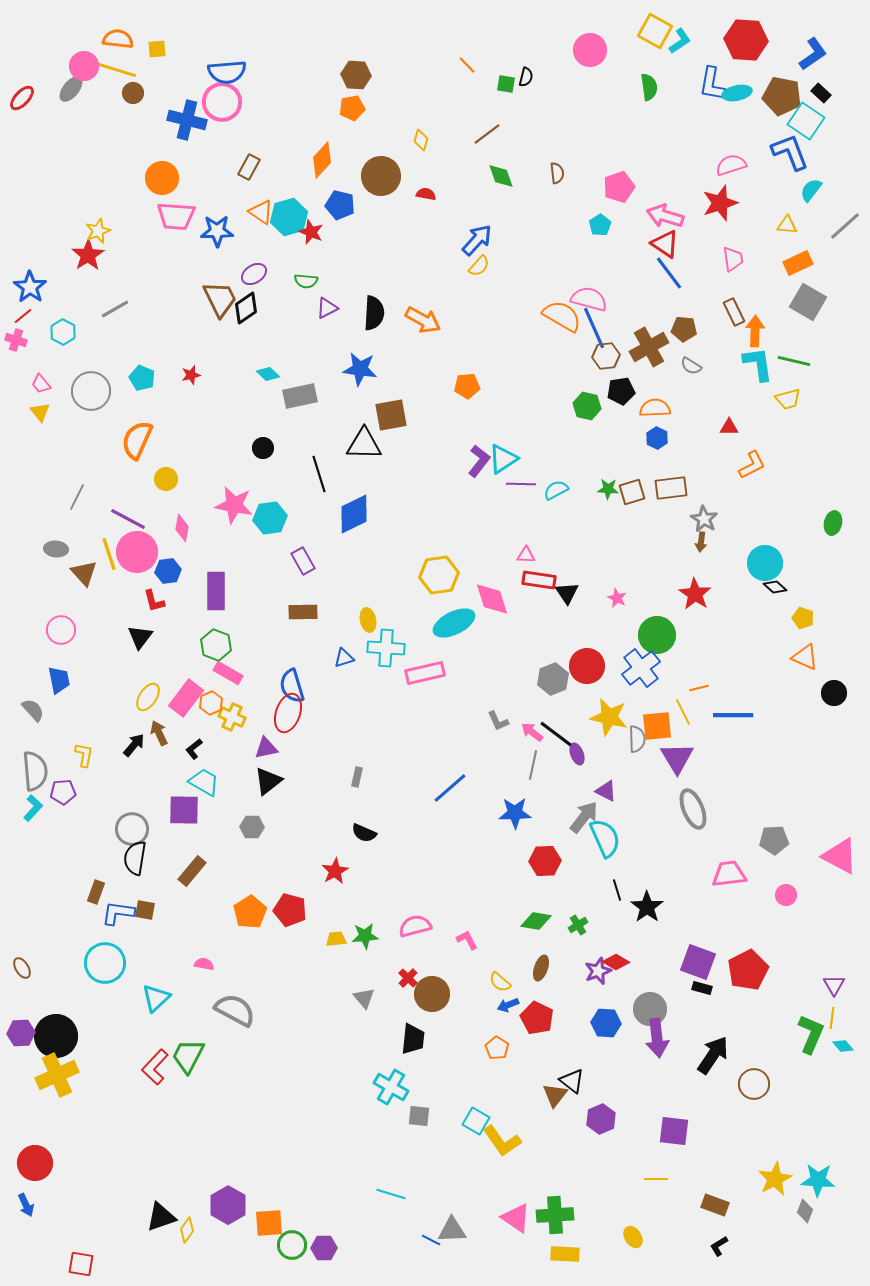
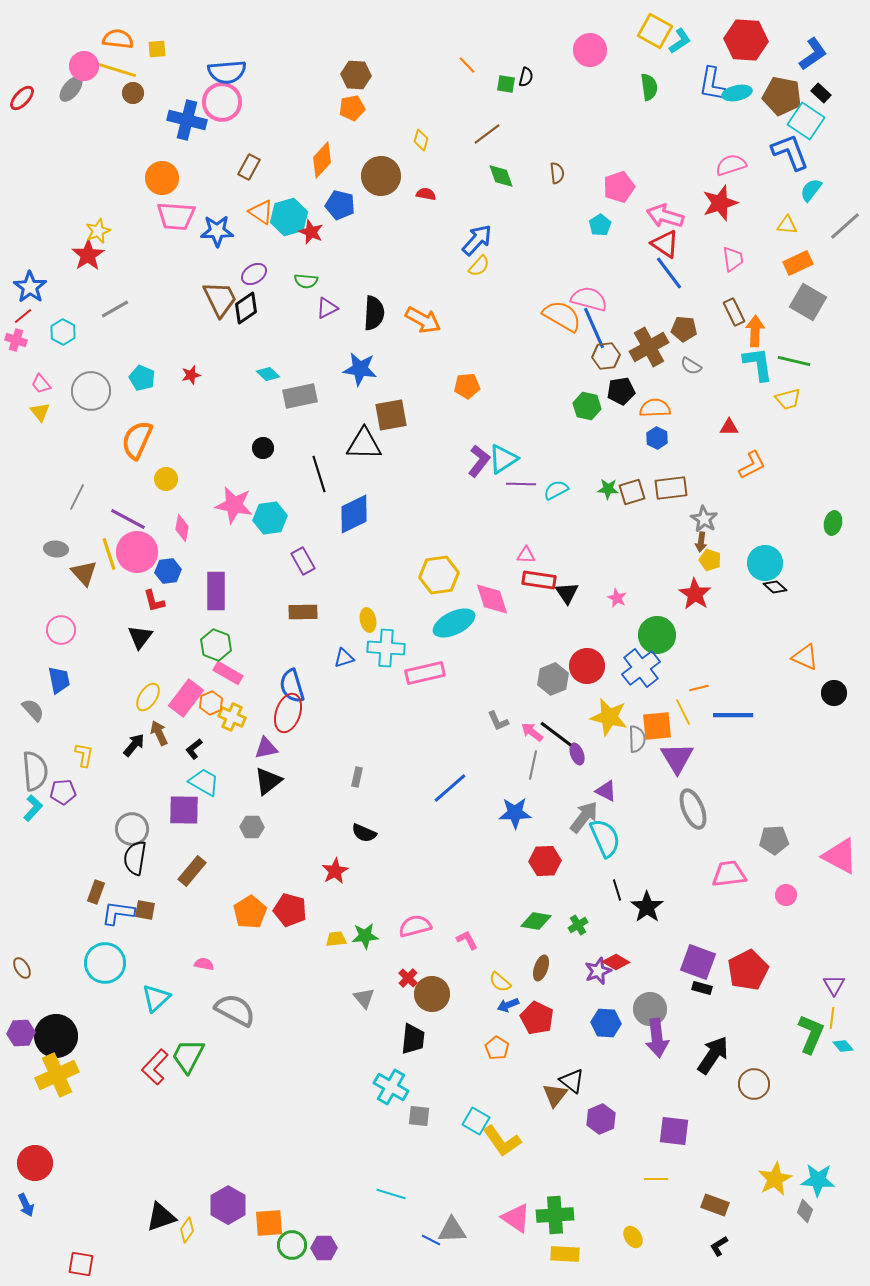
yellow pentagon at (803, 618): moved 93 px left, 58 px up
